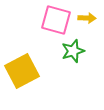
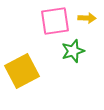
pink square: moved 1 px left, 1 px down; rotated 24 degrees counterclockwise
